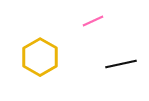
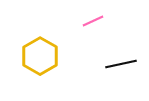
yellow hexagon: moved 1 px up
